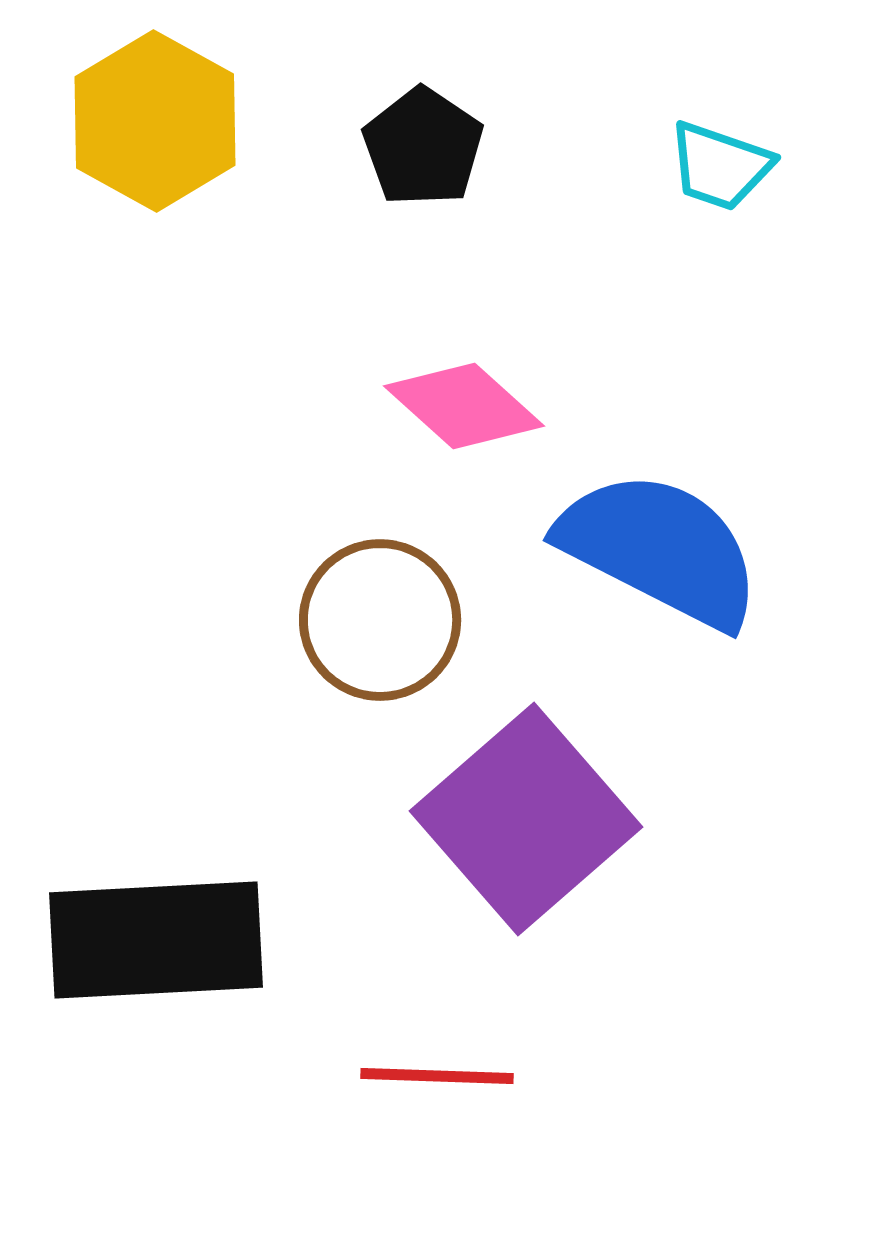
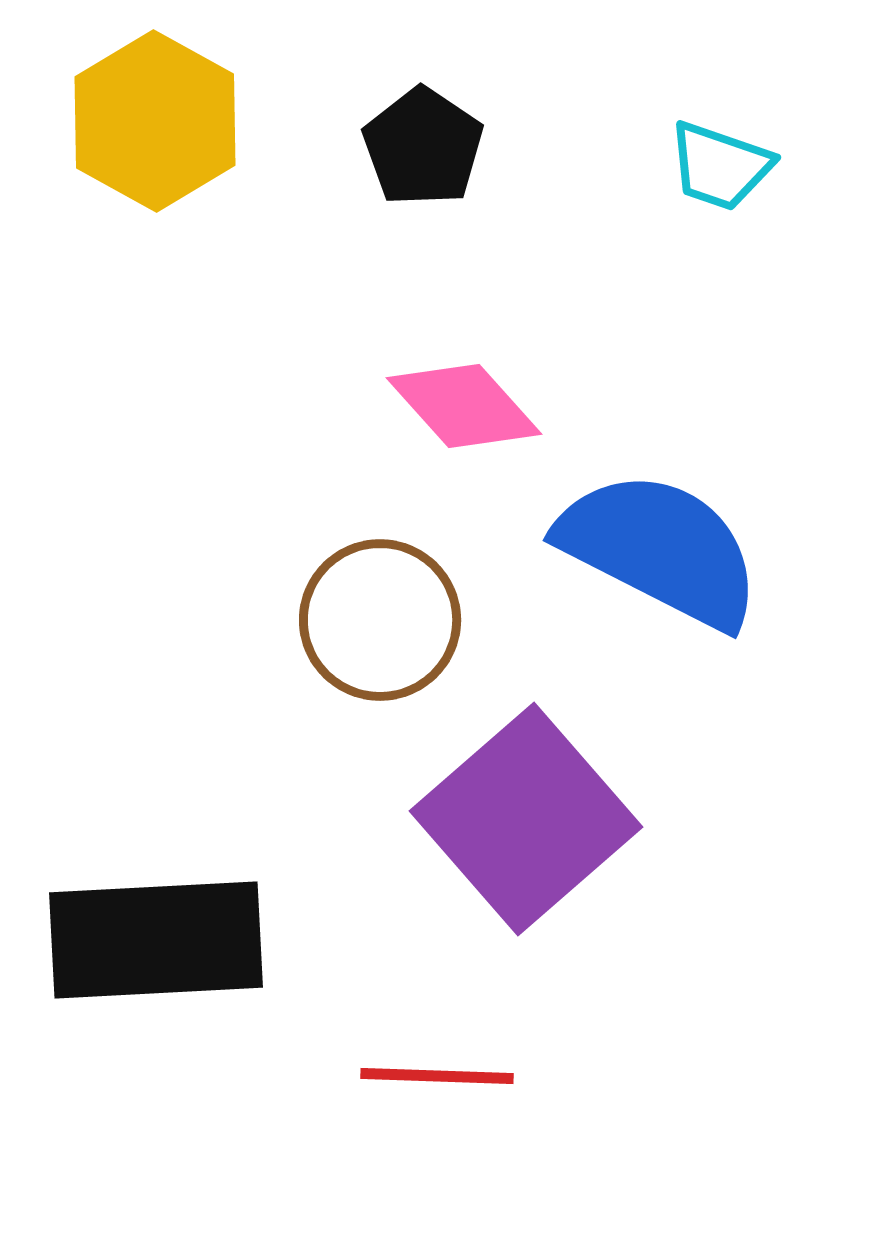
pink diamond: rotated 6 degrees clockwise
